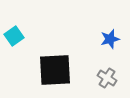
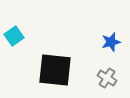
blue star: moved 1 px right, 3 px down
black square: rotated 9 degrees clockwise
